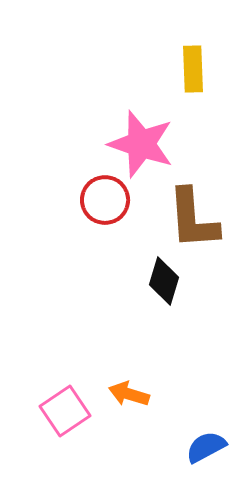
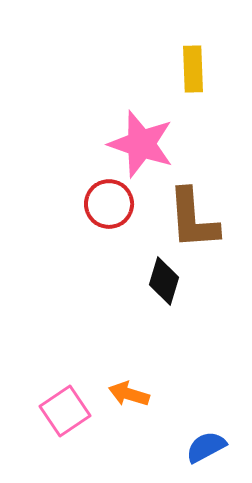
red circle: moved 4 px right, 4 px down
